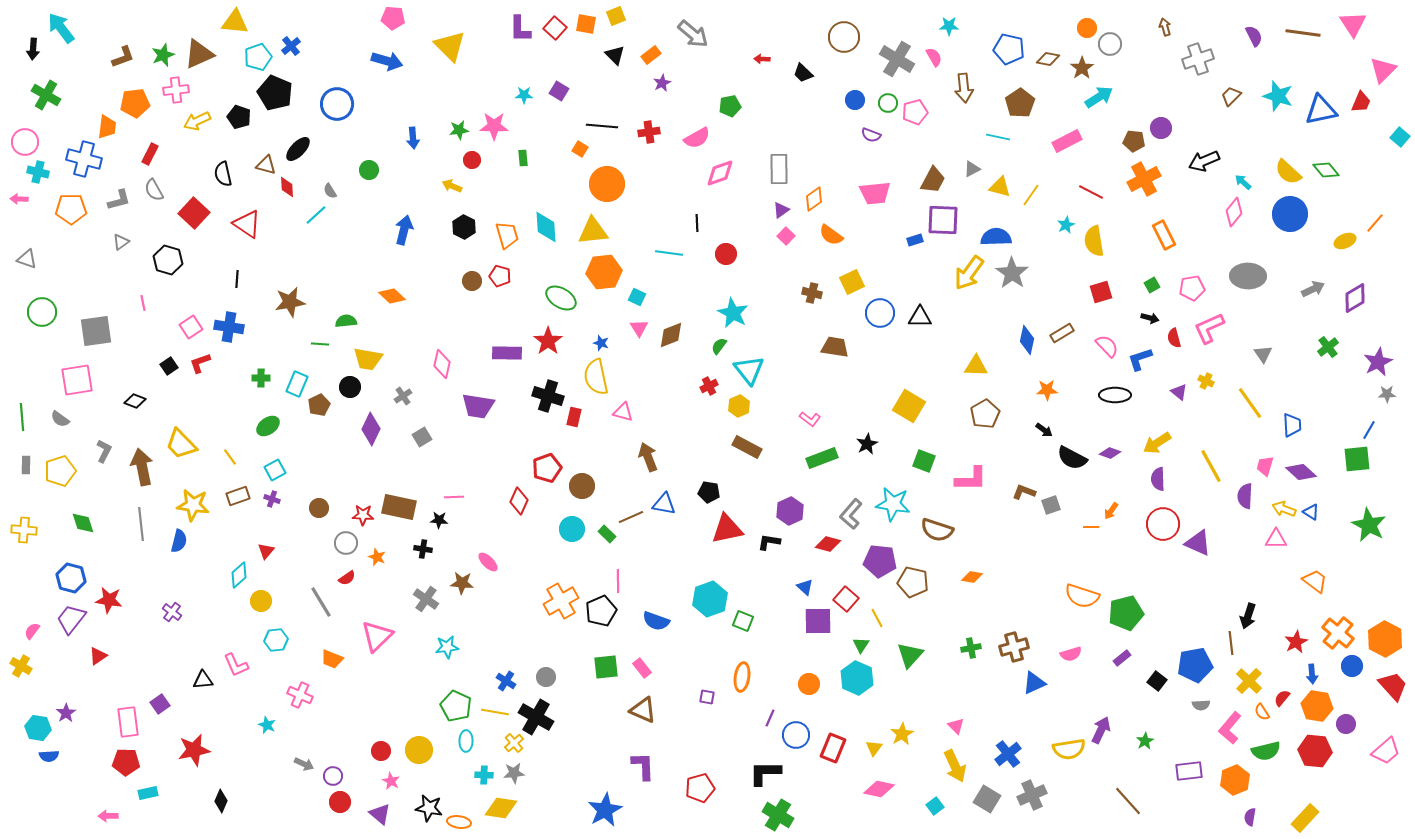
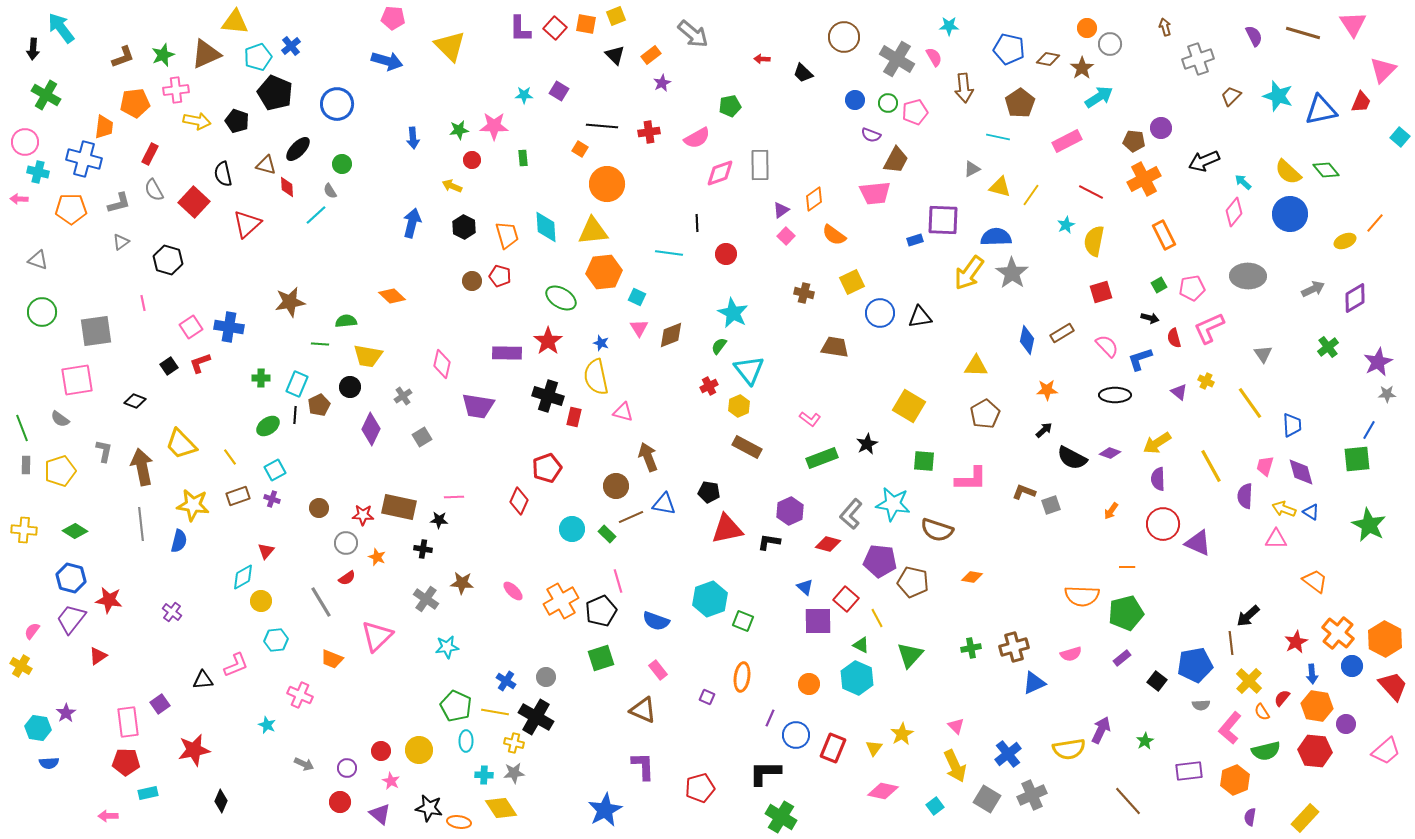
brown line at (1303, 33): rotated 8 degrees clockwise
brown triangle at (199, 54): moved 7 px right
black pentagon at (239, 117): moved 2 px left, 4 px down
yellow arrow at (197, 121): rotated 144 degrees counterclockwise
orange trapezoid at (107, 127): moved 3 px left
gray rectangle at (779, 169): moved 19 px left, 4 px up
green circle at (369, 170): moved 27 px left, 6 px up
brown trapezoid at (933, 180): moved 37 px left, 20 px up
gray L-shape at (119, 200): moved 3 px down
red square at (194, 213): moved 11 px up
red triangle at (247, 224): rotated 44 degrees clockwise
blue arrow at (404, 230): moved 8 px right, 7 px up
orange semicircle at (831, 235): moved 3 px right
yellow semicircle at (1094, 241): rotated 20 degrees clockwise
gray triangle at (27, 259): moved 11 px right, 1 px down
black line at (237, 279): moved 58 px right, 136 px down
green square at (1152, 285): moved 7 px right
brown cross at (812, 293): moved 8 px left
black triangle at (920, 317): rotated 10 degrees counterclockwise
yellow trapezoid at (368, 359): moved 3 px up
green line at (22, 417): moved 11 px down; rotated 16 degrees counterclockwise
black arrow at (1044, 430): rotated 78 degrees counterclockwise
gray L-shape at (104, 451): rotated 15 degrees counterclockwise
green square at (924, 461): rotated 15 degrees counterclockwise
purple diamond at (1301, 472): rotated 32 degrees clockwise
brown circle at (582, 486): moved 34 px right
green diamond at (83, 523): moved 8 px left, 8 px down; rotated 40 degrees counterclockwise
orange line at (1091, 527): moved 36 px right, 40 px down
pink ellipse at (488, 562): moved 25 px right, 29 px down
cyan diamond at (239, 575): moved 4 px right, 2 px down; rotated 12 degrees clockwise
pink line at (618, 581): rotated 15 degrees counterclockwise
orange semicircle at (1082, 596): rotated 16 degrees counterclockwise
black arrow at (1248, 616): rotated 30 degrees clockwise
green triangle at (861, 645): rotated 36 degrees counterclockwise
pink L-shape at (236, 665): rotated 88 degrees counterclockwise
green square at (606, 667): moved 5 px left, 9 px up; rotated 12 degrees counterclockwise
pink rectangle at (642, 668): moved 16 px right, 2 px down
purple square at (707, 697): rotated 14 degrees clockwise
yellow cross at (514, 743): rotated 36 degrees counterclockwise
blue semicircle at (49, 756): moved 7 px down
purple circle at (333, 776): moved 14 px right, 8 px up
pink diamond at (879, 789): moved 4 px right, 2 px down
yellow diamond at (501, 808): rotated 48 degrees clockwise
green cross at (778, 815): moved 3 px right, 2 px down
